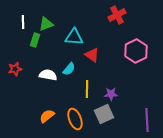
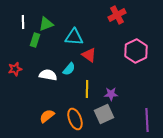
red triangle: moved 3 px left
